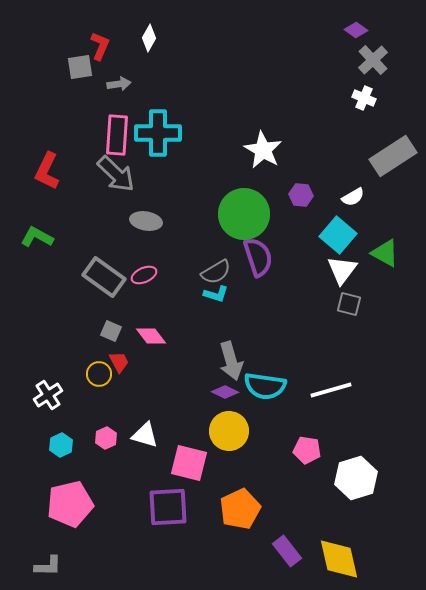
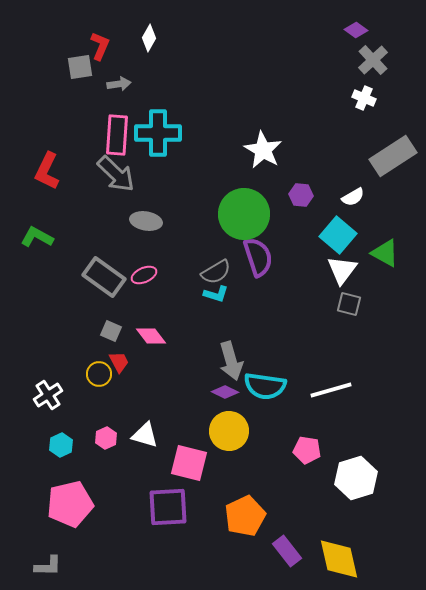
orange pentagon at (240, 509): moved 5 px right, 7 px down
